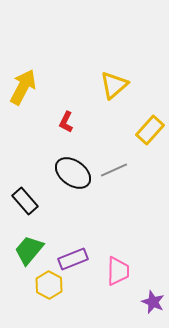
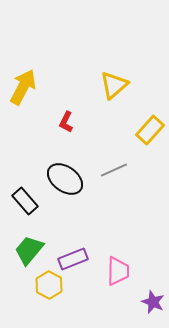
black ellipse: moved 8 px left, 6 px down
